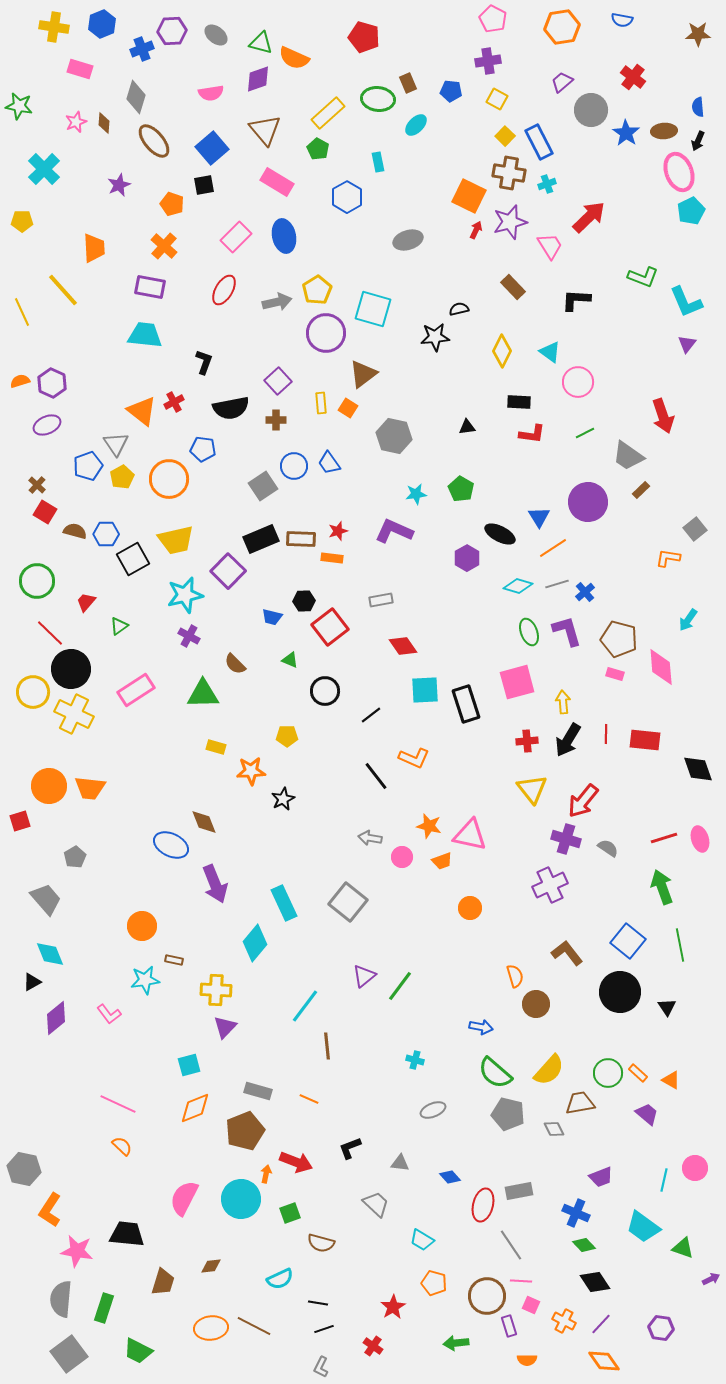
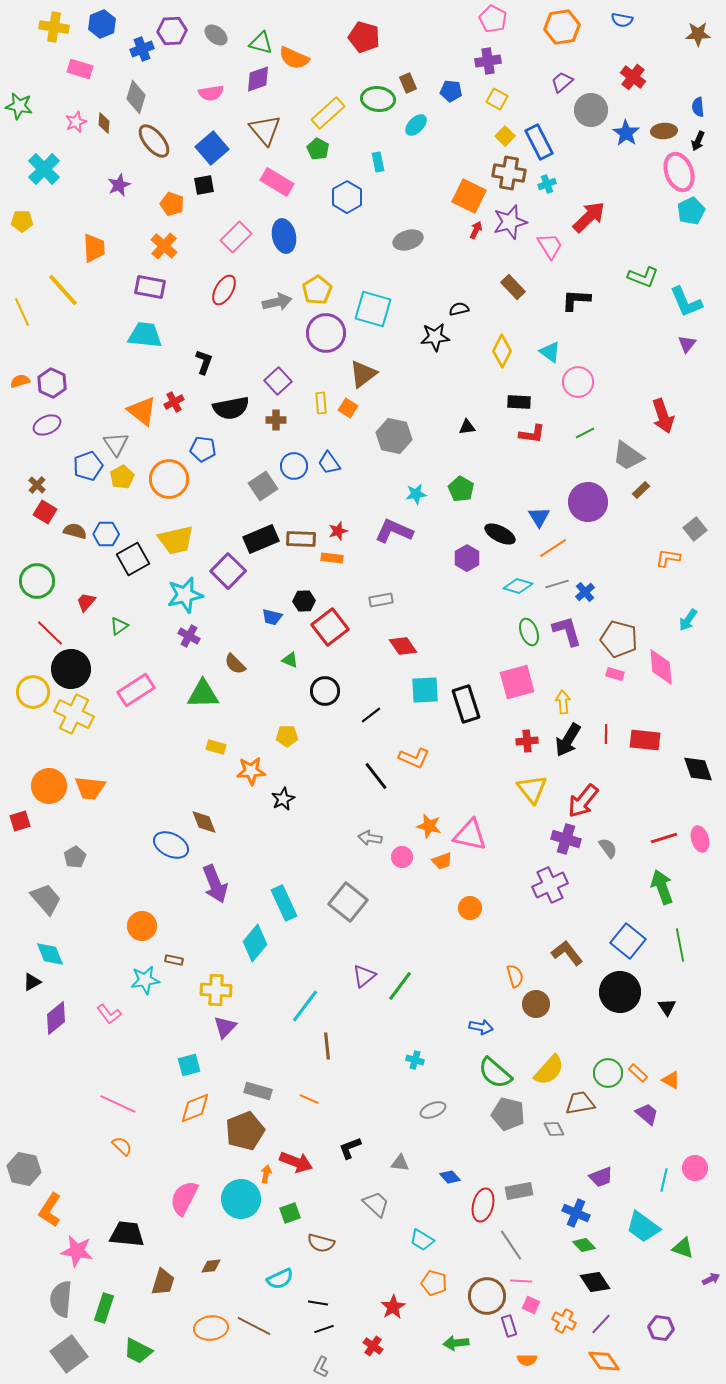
gray semicircle at (608, 848): rotated 20 degrees clockwise
